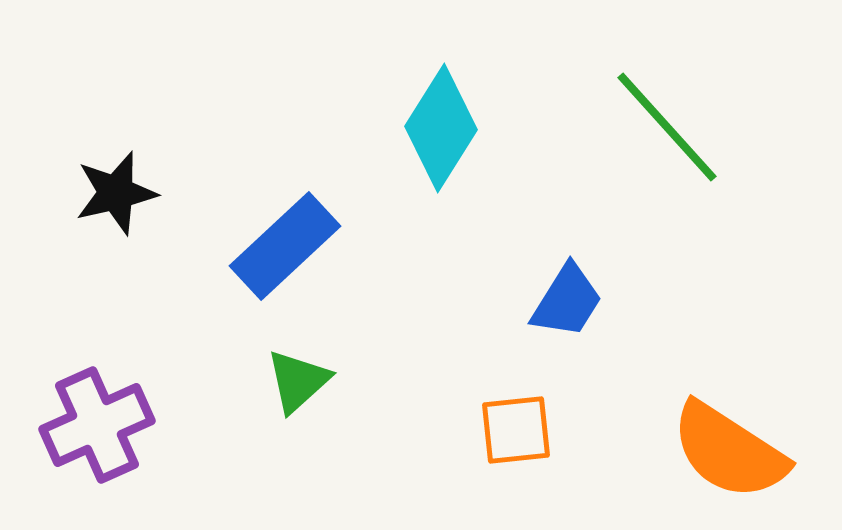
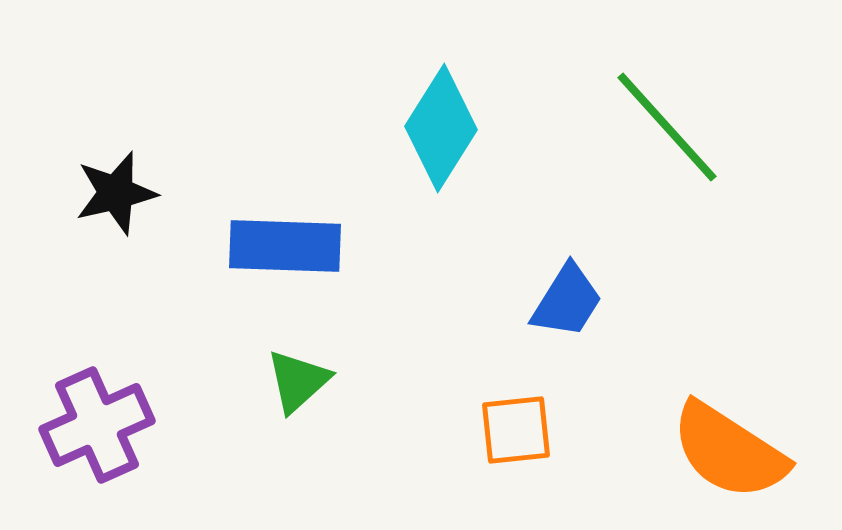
blue rectangle: rotated 45 degrees clockwise
